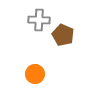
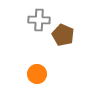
orange circle: moved 2 px right
